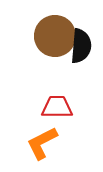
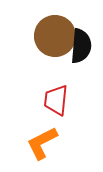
red trapezoid: moved 1 px left, 7 px up; rotated 84 degrees counterclockwise
